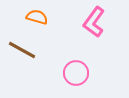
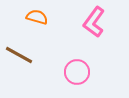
brown line: moved 3 px left, 5 px down
pink circle: moved 1 px right, 1 px up
